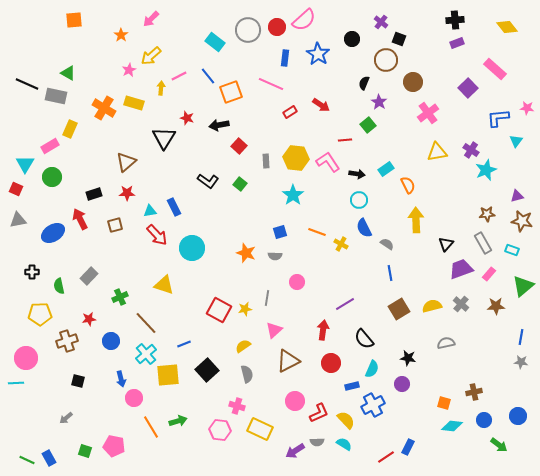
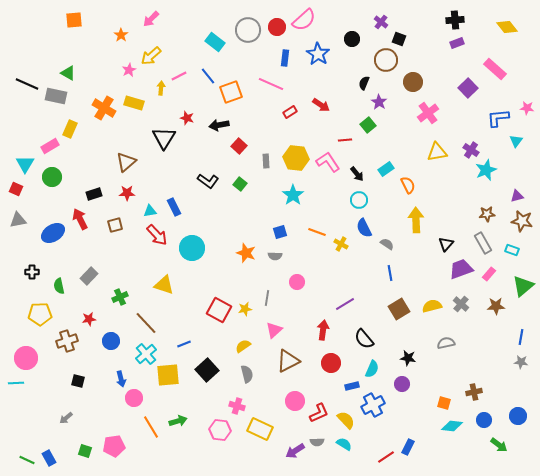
black arrow at (357, 174): rotated 42 degrees clockwise
pink pentagon at (114, 446): rotated 20 degrees counterclockwise
